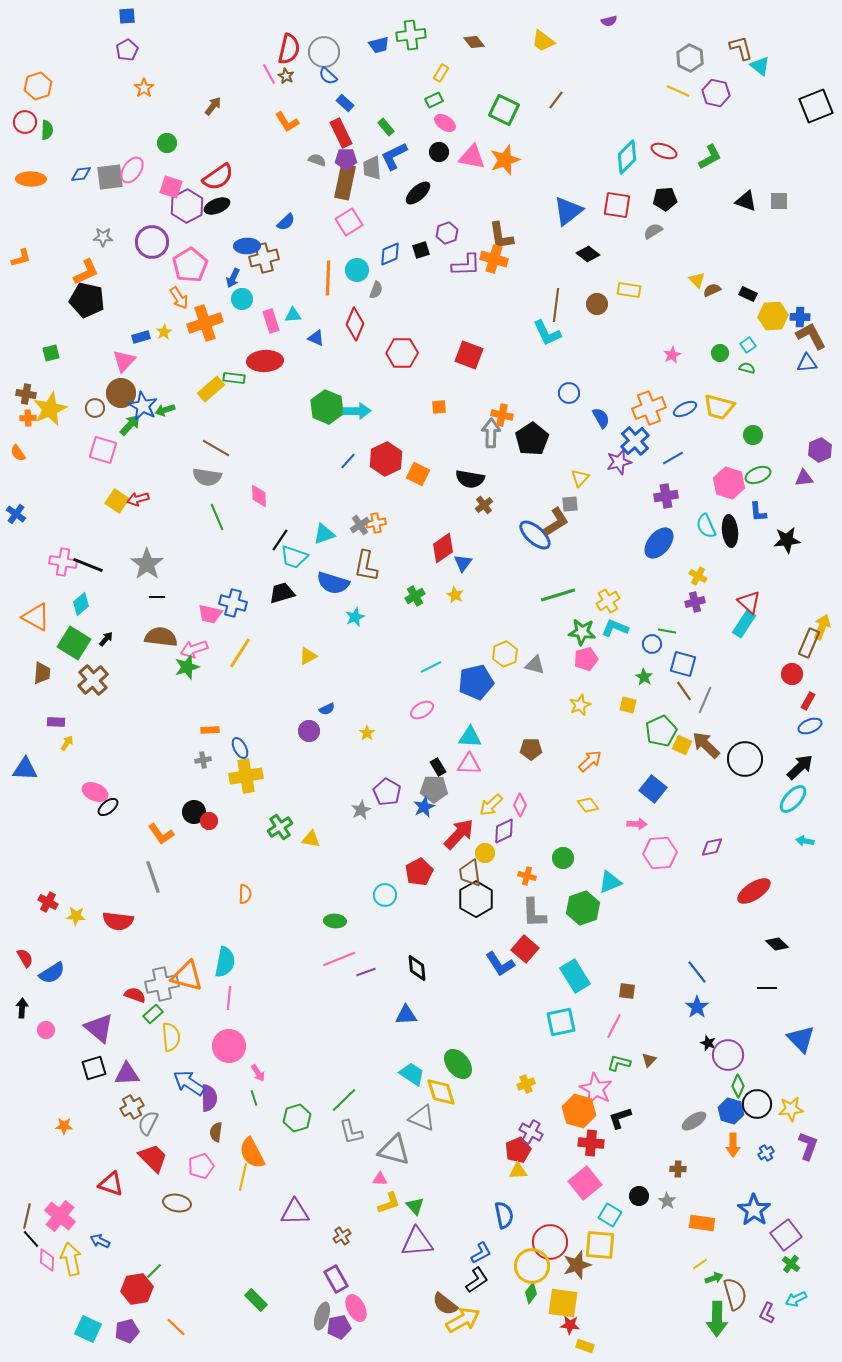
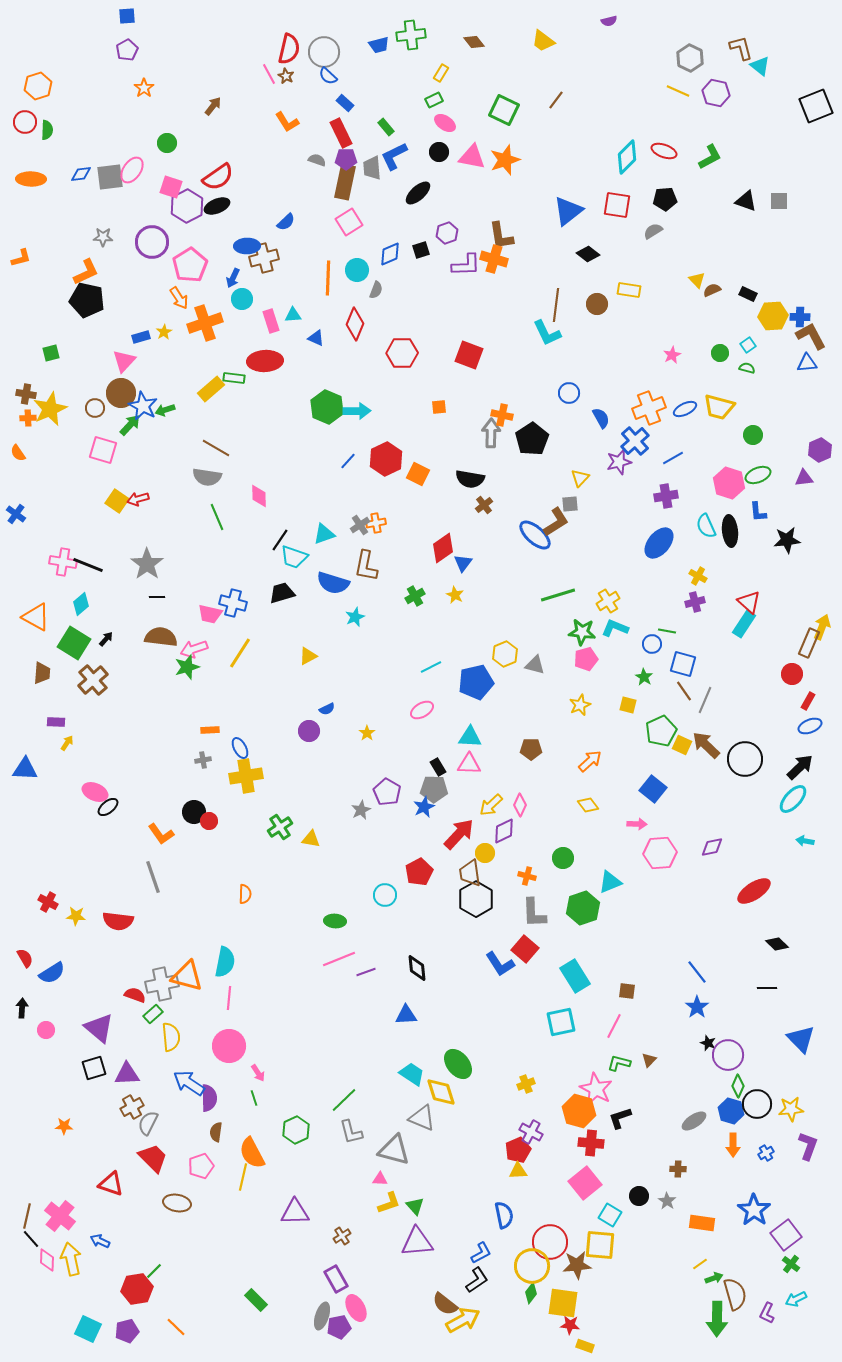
green hexagon at (297, 1118): moved 1 px left, 12 px down; rotated 8 degrees counterclockwise
brown star at (577, 1265): rotated 12 degrees clockwise
